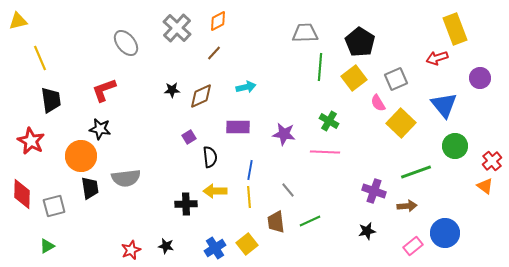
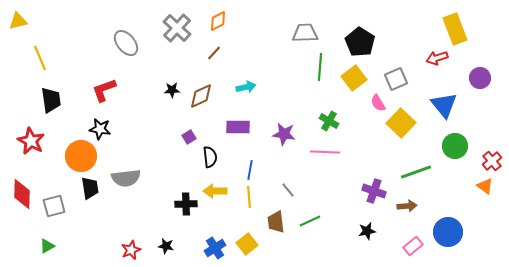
blue circle at (445, 233): moved 3 px right, 1 px up
